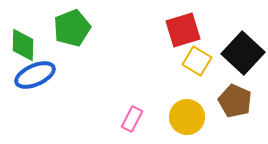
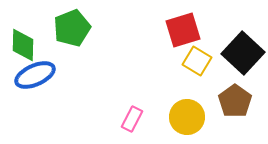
brown pentagon: rotated 12 degrees clockwise
